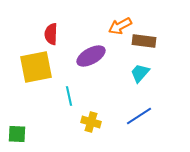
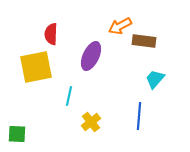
purple ellipse: rotated 36 degrees counterclockwise
cyan trapezoid: moved 15 px right, 6 px down
cyan line: rotated 24 degrees clockwise
blue line: rotated 52 degrees counterclockwise
yellow cross: rotated 36 degrees clockwise
